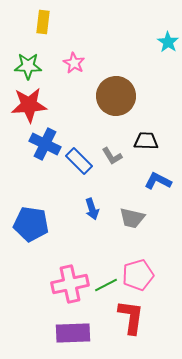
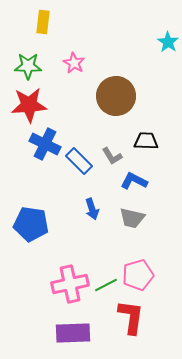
blue L-shape: moved 24 px left
